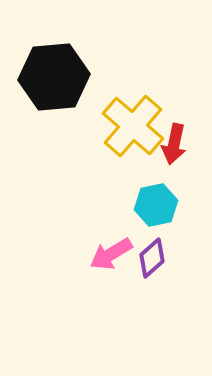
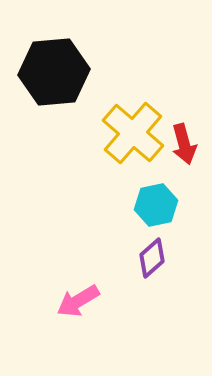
black hexagon: moved 5 px up
yellow cross: moved 7 px down
red arrow: moved 10 px right; rotated 27 degrees counterclockwise
pink arrow: moved 33 px left, 47 px down
